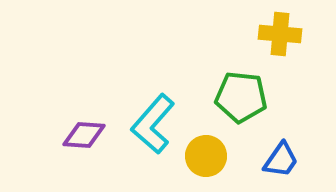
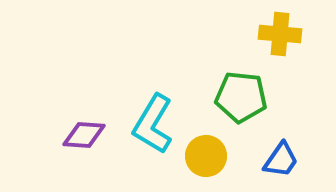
cyan L-shape: rotated 10 degrees counterclockwise
